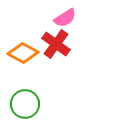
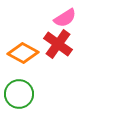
red cross: moved 2 px right
green circle: moved 6 px left, 10 px up
